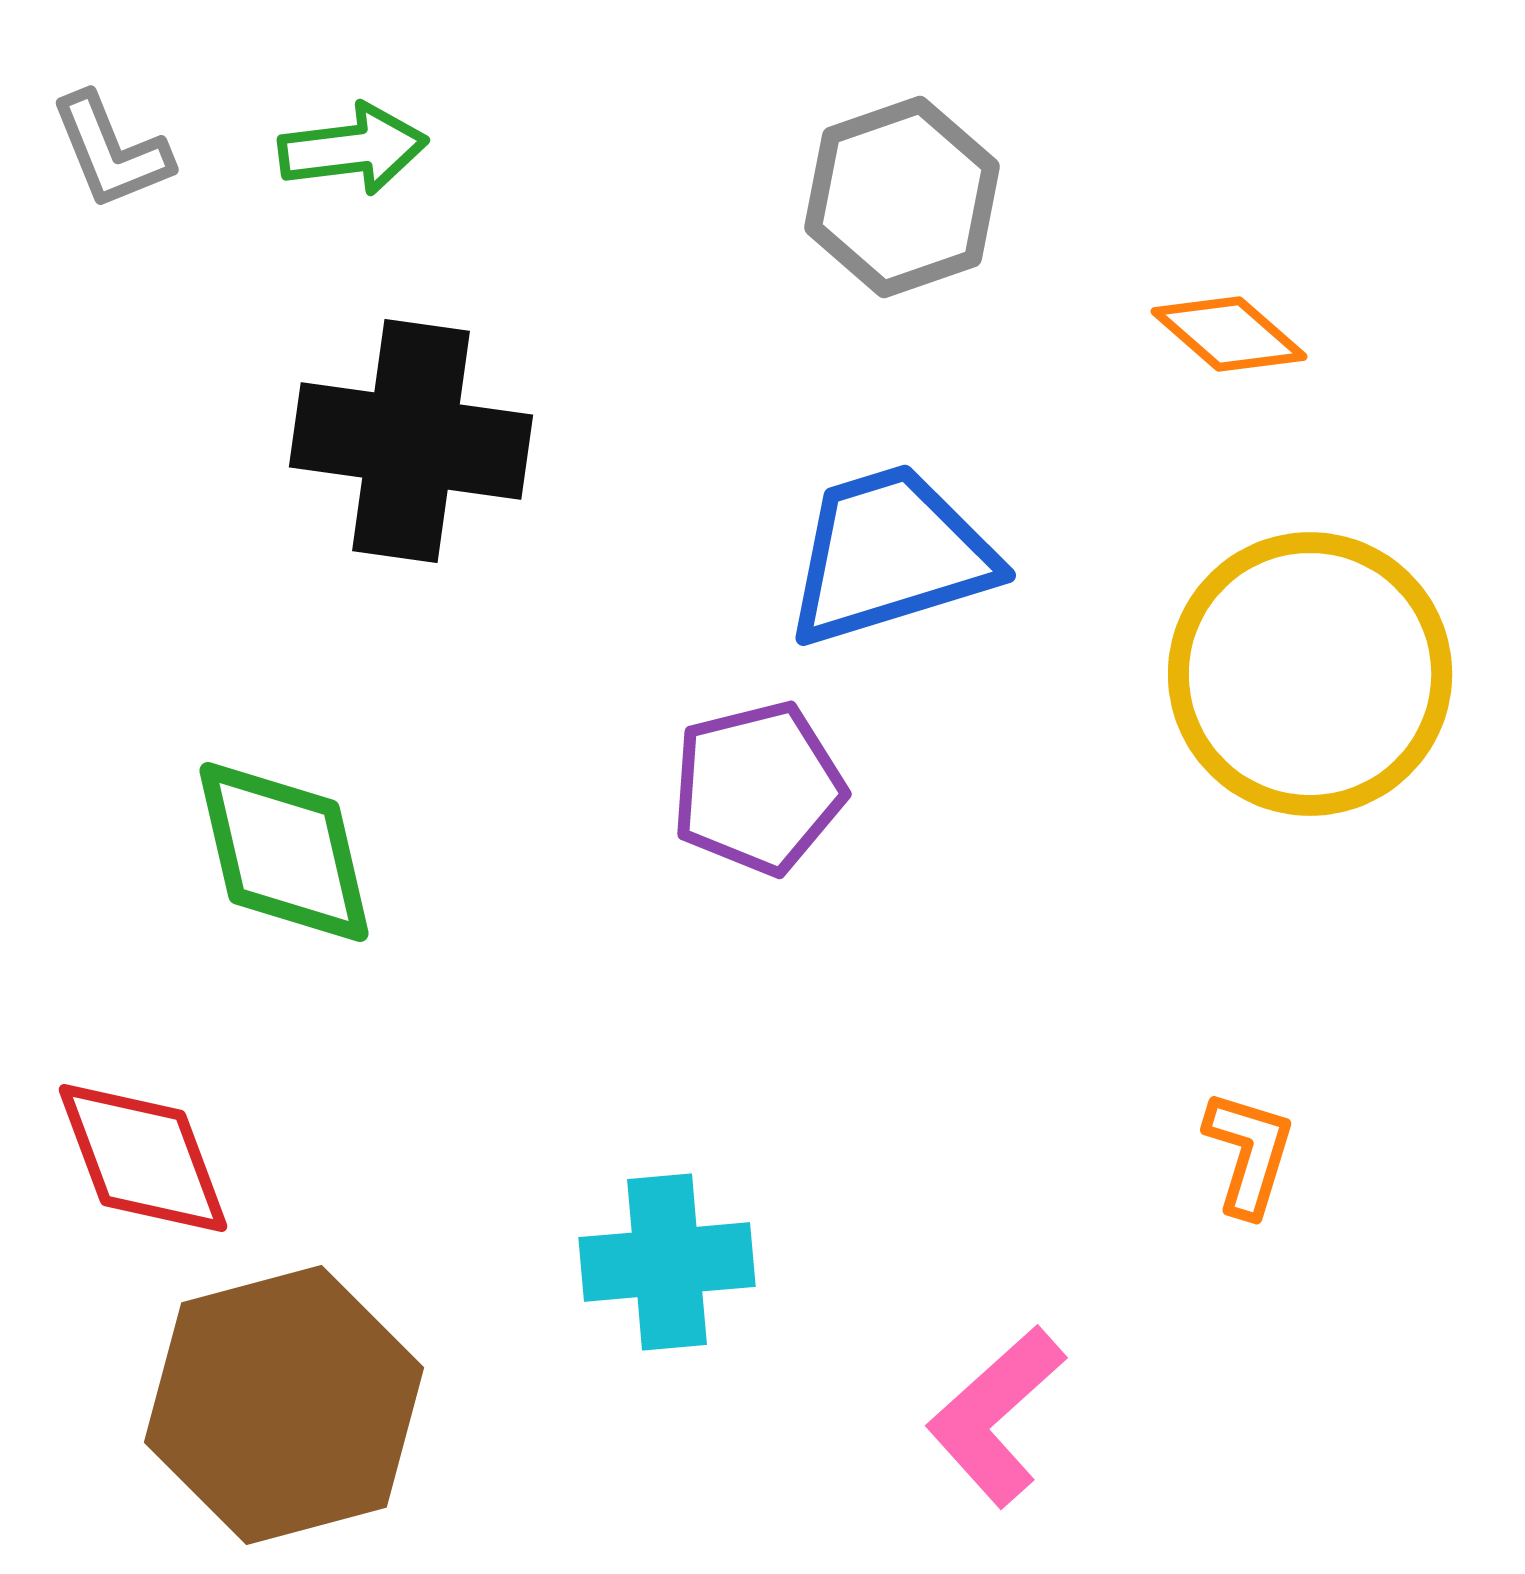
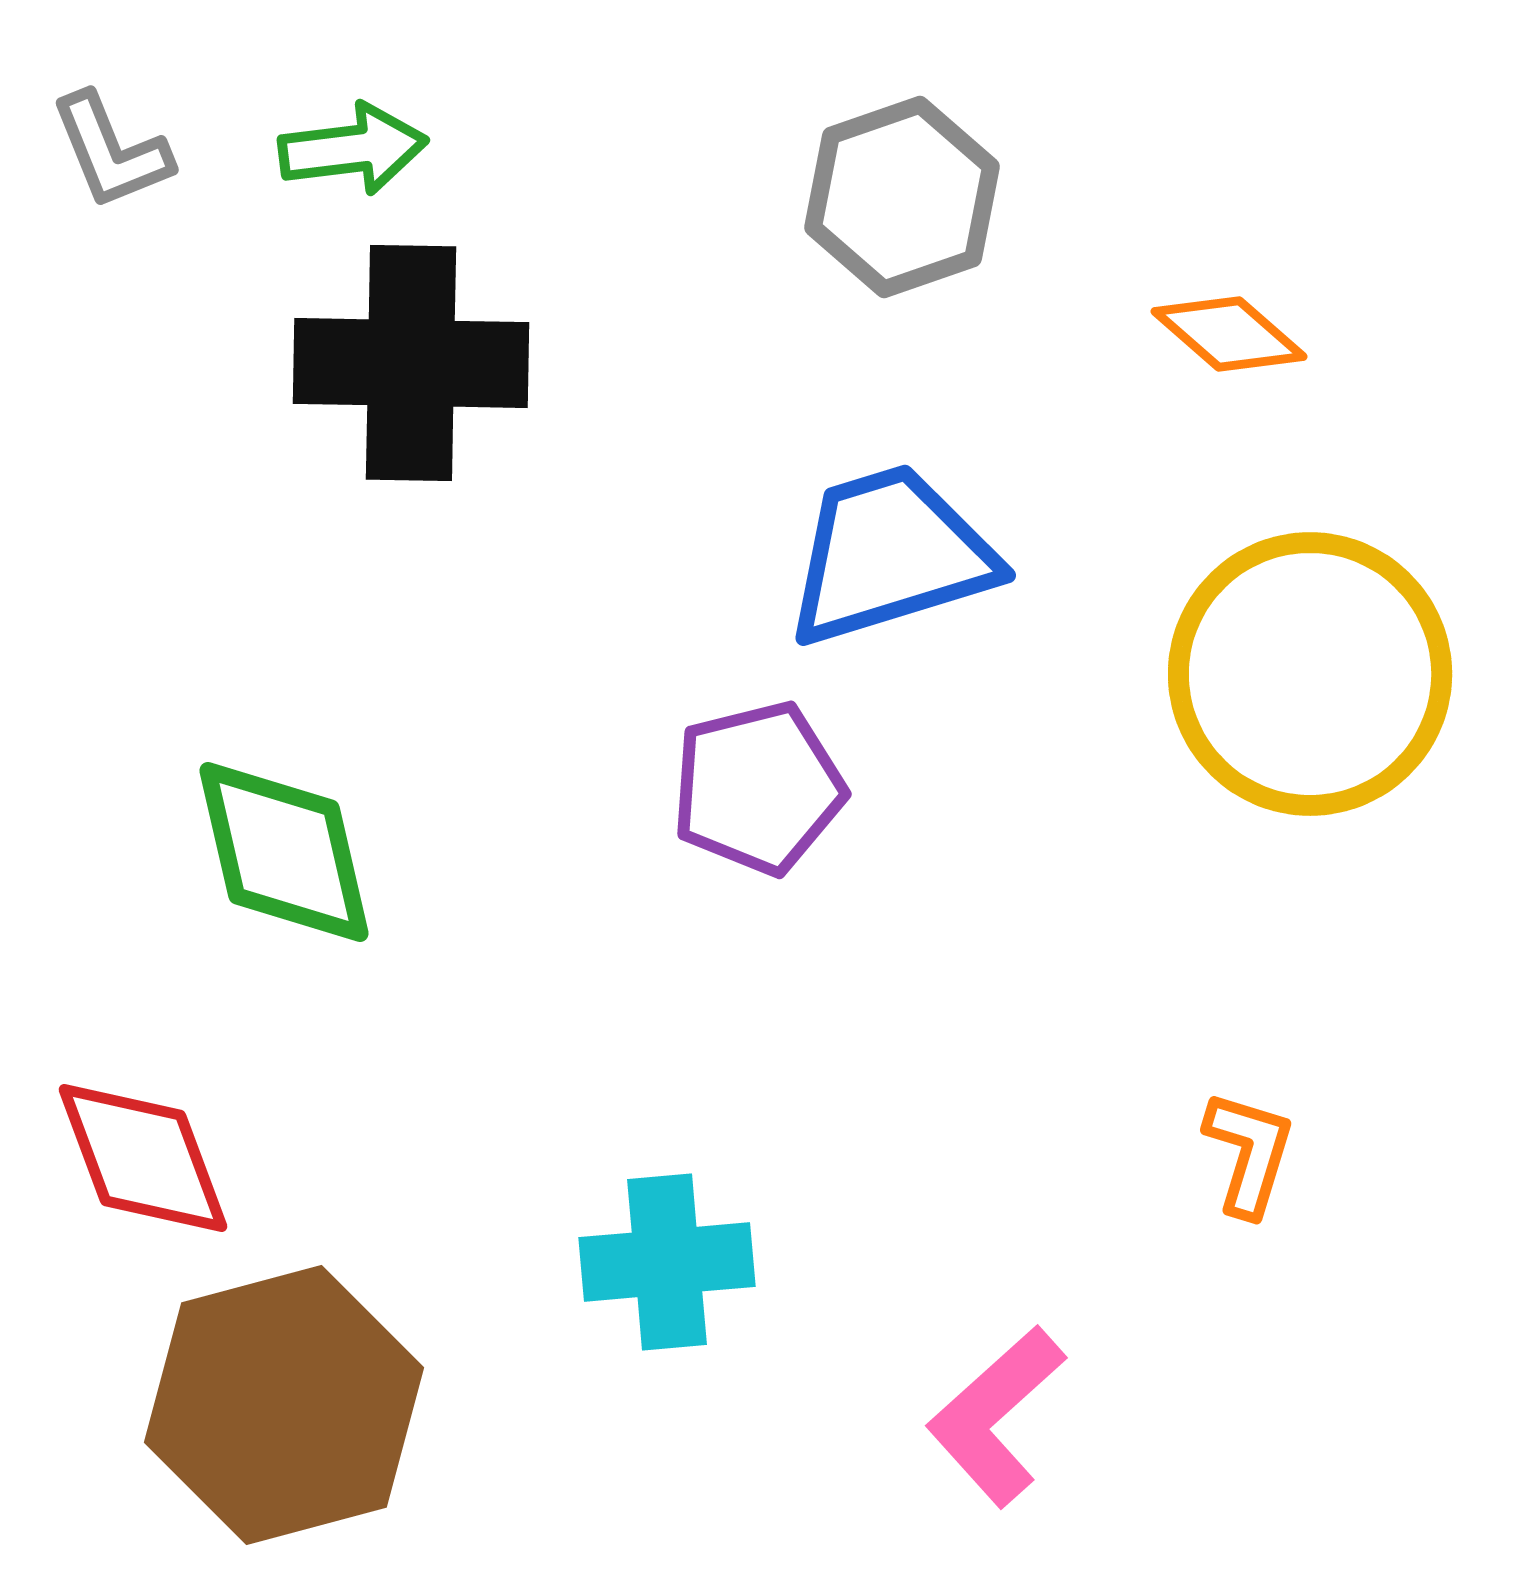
black cross: moved 78 px up; rotated 7 degrees counterclockwise
